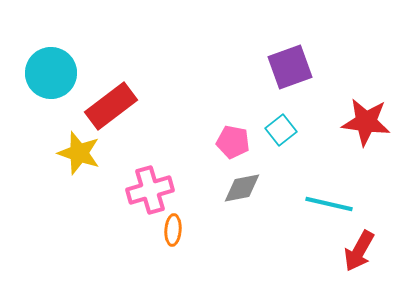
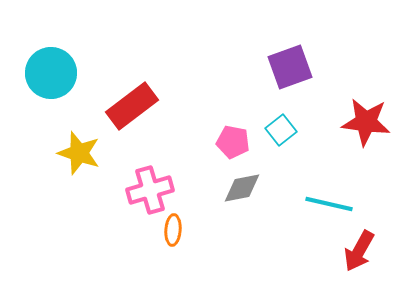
red rectangle: moved 21 px right
